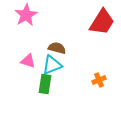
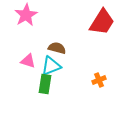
cyan triangle: moved 1 px left, 1 px down
